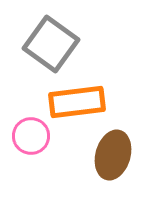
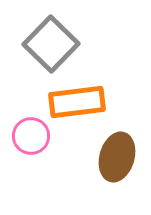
gray square: rotated 8 degrees clockwise
brown ellipse: moved 4 px right, 2 px down
